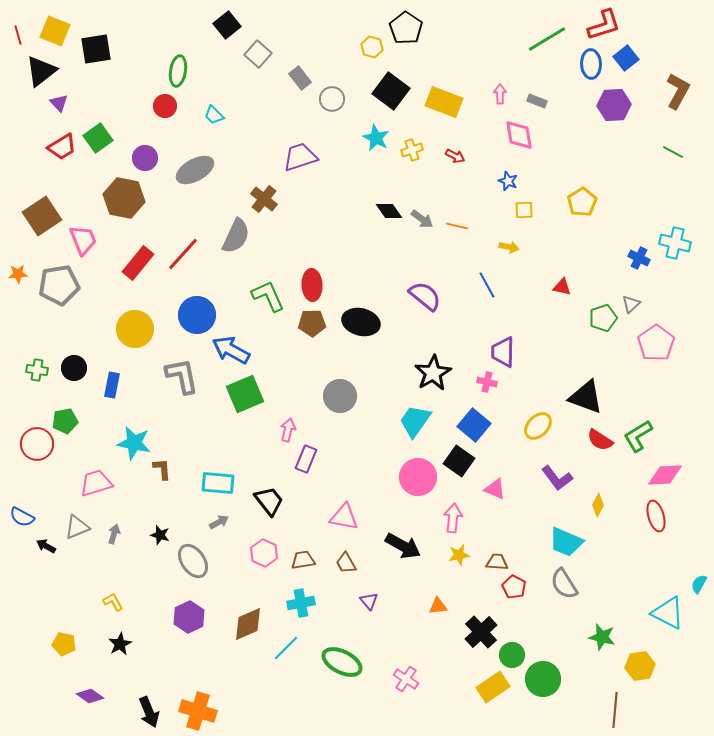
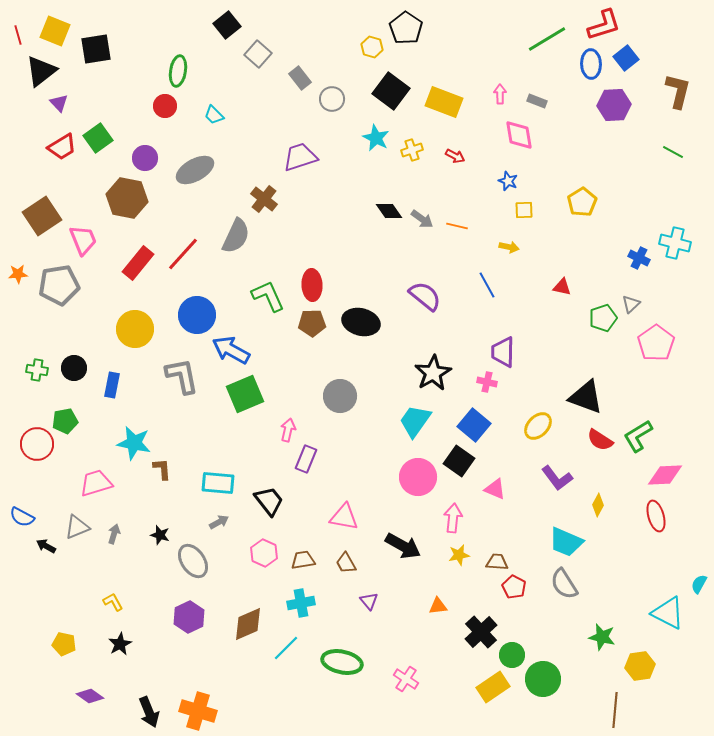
brown L-shape at (678, 91): rotated 15 degrees counterclockwise
brown hexagon at (124, 198): moved 3 px right
green ellipse at (342, 662): rotated 15 degrees counterclockwise
